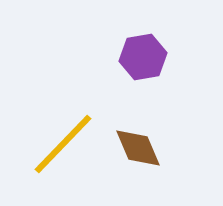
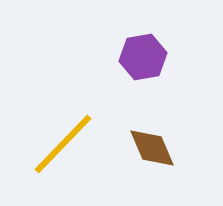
brown diamond: moved 14 px right
